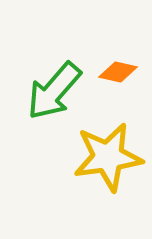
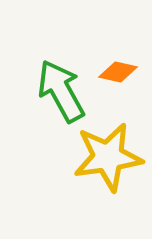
green arrow: moved 7 px right; rotated 110 degrees clockwise
